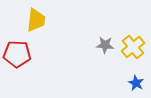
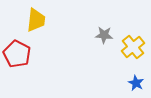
gray star: moved 1 px left, 10 px up
red pentagon: rotated 24 degrees clockwise
